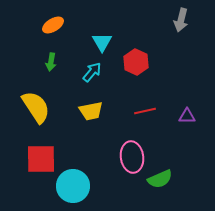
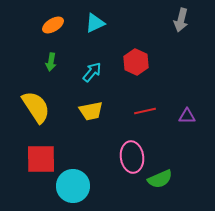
cyan triangle: moved 7 px left, 19 px up; rotated 35 degrees clockwise
